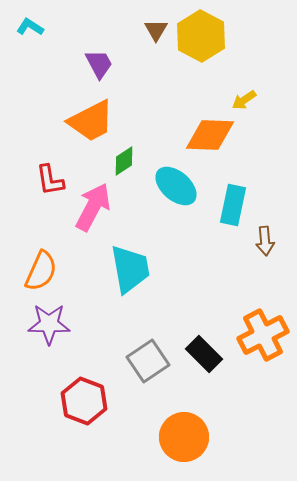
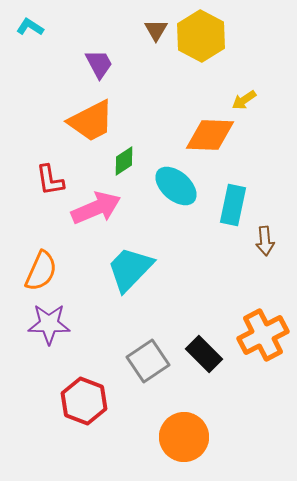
pink arrow: moved 3 px right, 1 px down; rotated 39 degrees clockwise
cyan trapezoid: rotated 126 degrees counterclockwise
